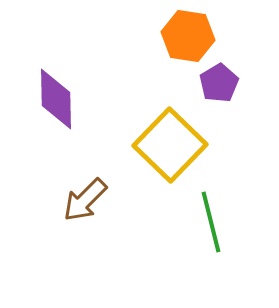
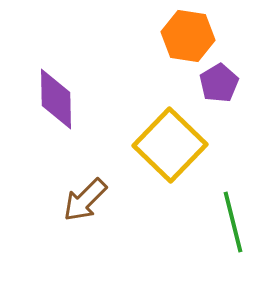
green line: moved 22 px right
